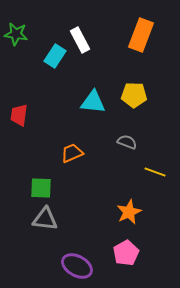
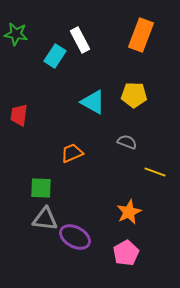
cyan triangle: rotated 24 degrees clockwise
purple ellipse: moved 2 px left, 29 px up
